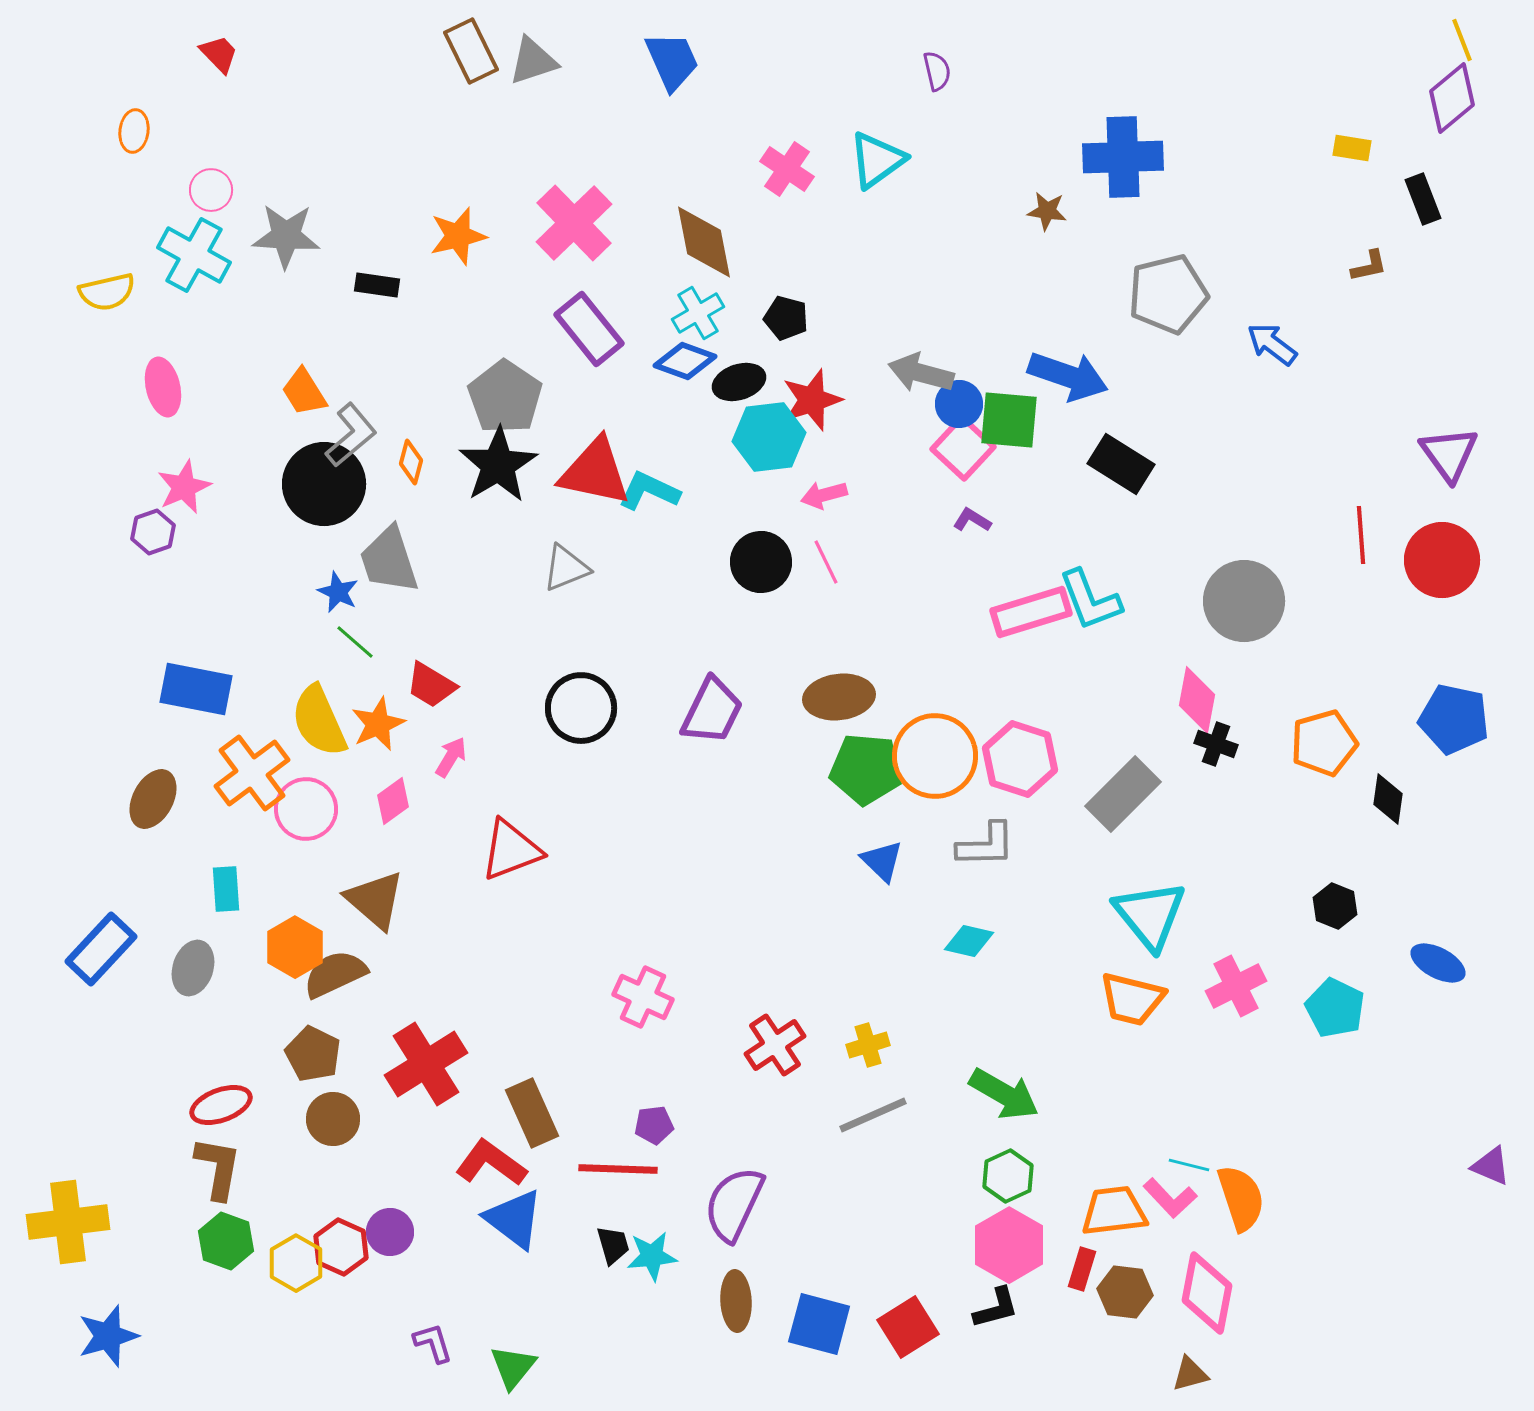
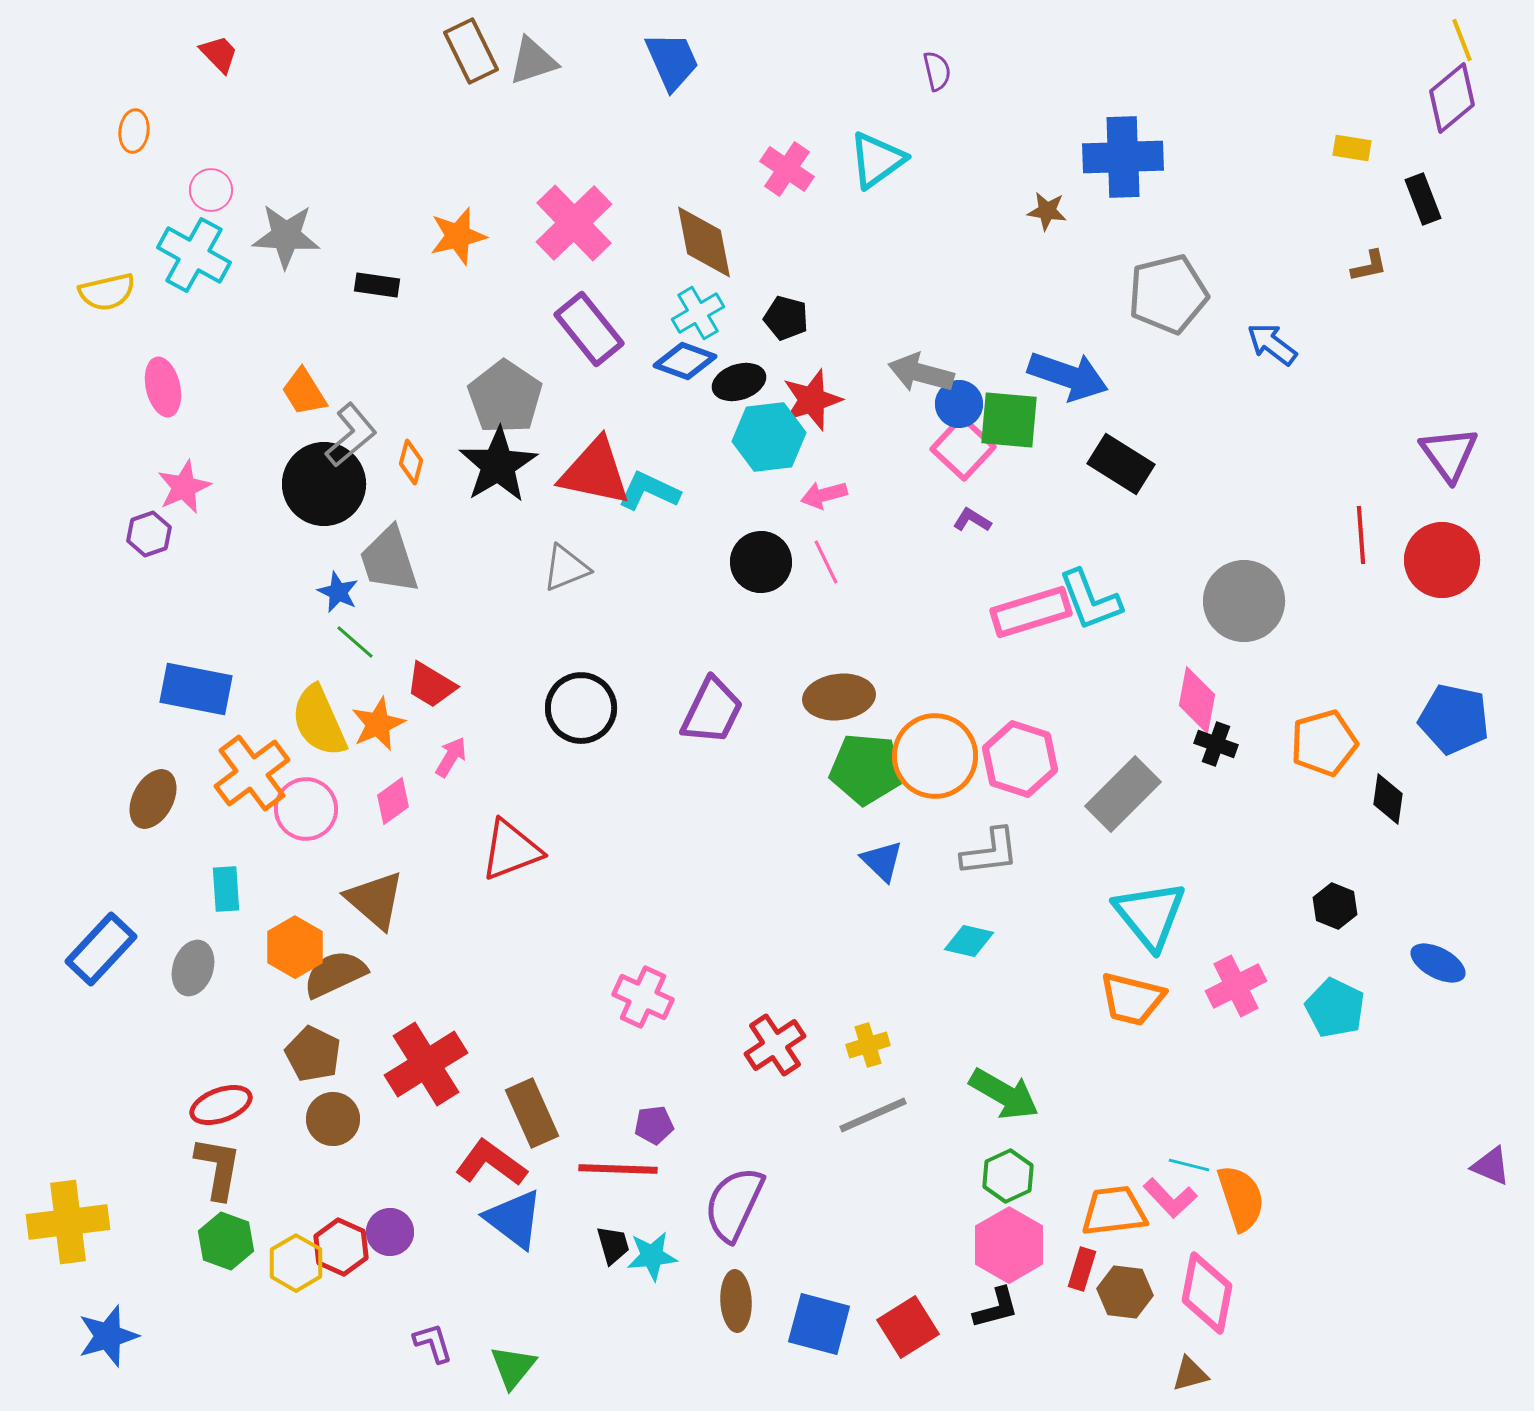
purple hexagon at (153, 532): moved 4 px left, 2 px down
gray L-shape at (986, 845): moved 4 px right, 7 px down; rotated 6 degrees counterclockwise
